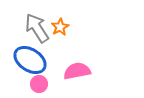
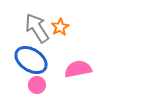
blue ellipse: moved 1 px right
pink semicircle: moved 1 px right, 2 px up
pink circle: moved 2 px left, 1 px down
